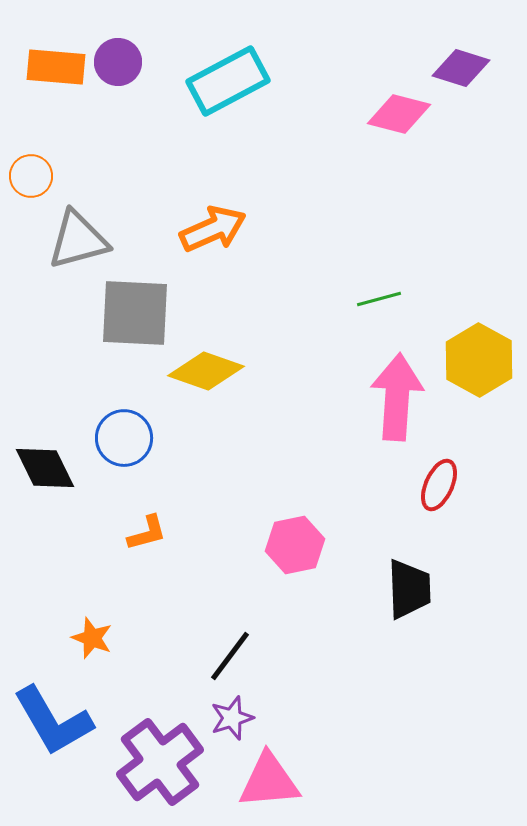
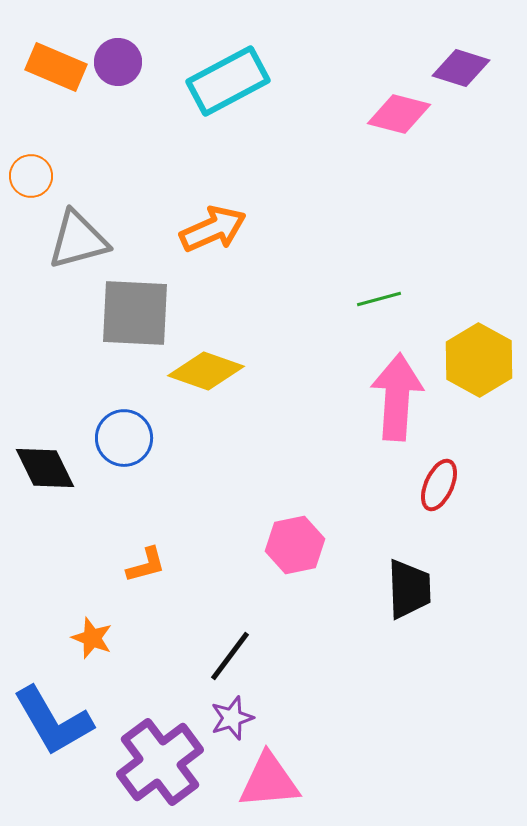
orange rectangle: rotated 18 degrees clockwise
orange L-shape: moved 1 px left, 32 px down
